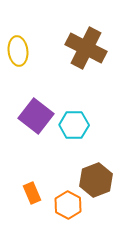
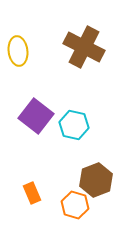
brown cross: moved 2 px left, 1 px up
cyan hexagon: rotated 12 degrees clockwise
orange hexagon: moved 7 px right; rotated 12 degrees counterclockwise
